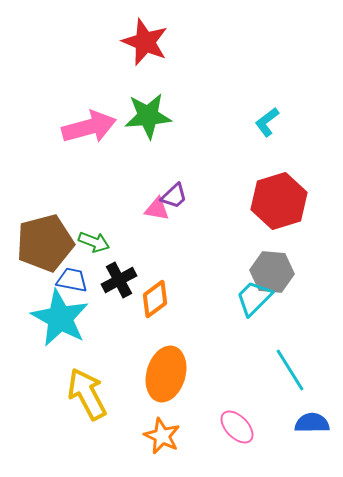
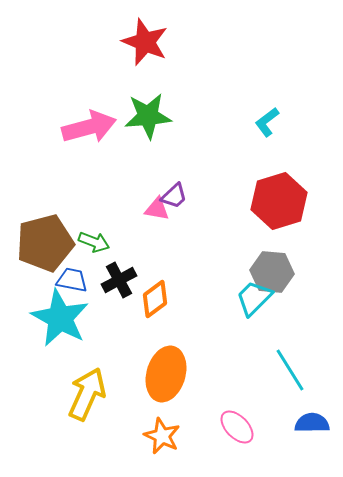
yellow arrow: rotated 52 degrees clockwise
